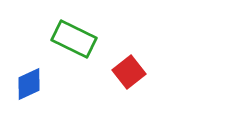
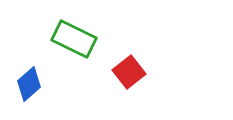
blue diamond: rotated 16 degrees counterclockwise
